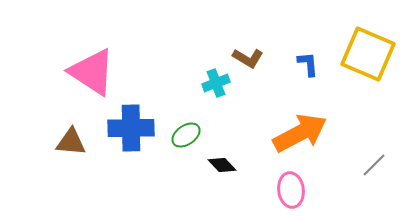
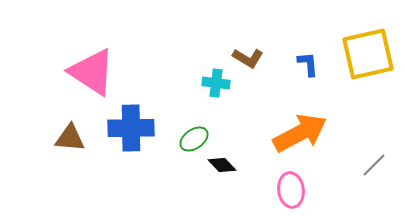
yellow square: rotated 36 degrees counterclockwise
cyan cross: rotated 28 degrees clockwise
green ellipse: moved 8 px right, 4 px down
brown triangle: moved 1 px left, 4 px up
